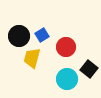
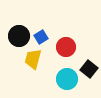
blue square: moved 1 px left, 2 px down
yellow trapezoid: moved 1 px right, 1 px down
